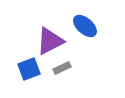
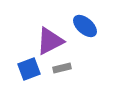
gray rectangle: rotated 12 degrees clockwise
